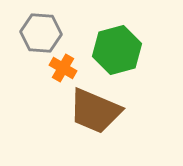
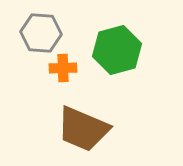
orange cross: rotated 32 degrees counterclockwise
brown trapezoid: moved 12 px left, 18 px down
